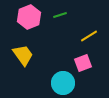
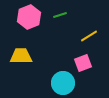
yellow trapezoid: moved 2 px left, 1 px down; rotated 55 degrees counterclockwise
